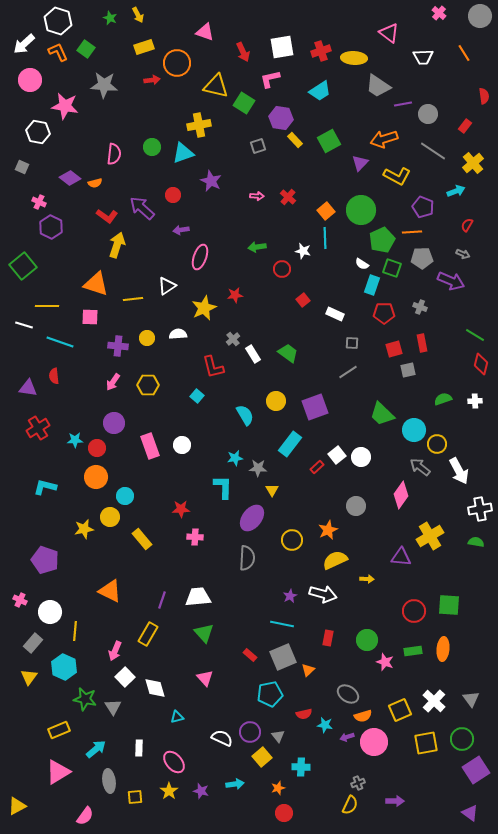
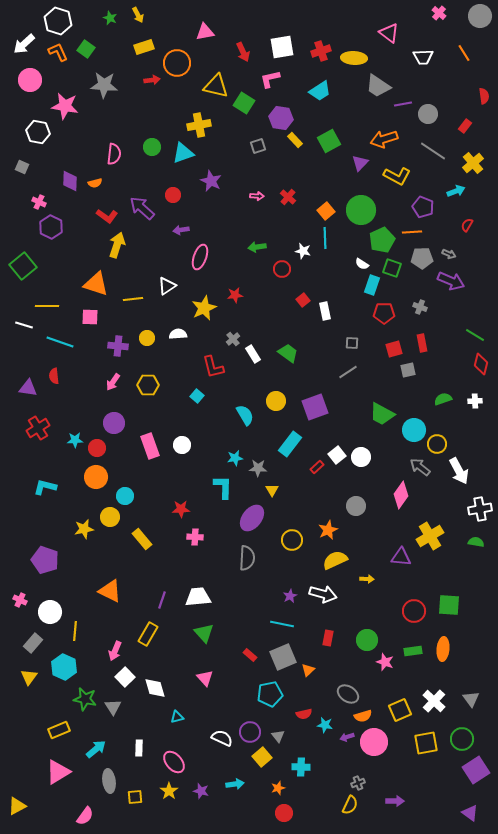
pink triangle at (205, 32): rotated 30 degrees counterclockwise
purple diamond at (70, 178): moved 3 px down; rotated 55 degrees clockwise
gray arrow at (463, 254): moved 14 px left
white rectangle at (335, 314): moved 10 px left, 3 px up; rotated 54 degrees clockwise
green trapezoid at (382, 414): rotated 16 degrees counterclockwise
